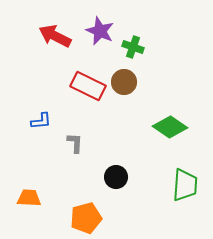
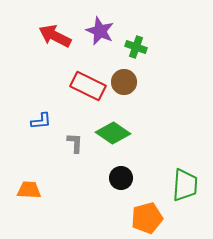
green cross: moved 3 px right
green diamond: moved 57 px left, 6 px down
black circle: moved 5 px right, 1 px down
orange trapezoid: moved 8 px up
orange pentagon: moved 61 px right
